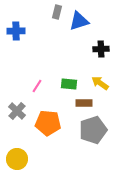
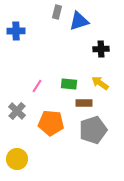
orange pentagon: moved 3 px right
